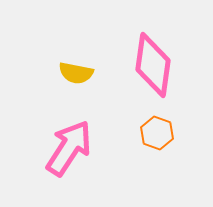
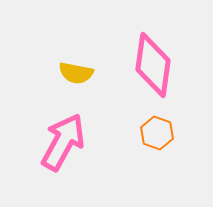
pink arrow: moved 6 px left, 6 px up; rotated 4 degrees counterclockwise
